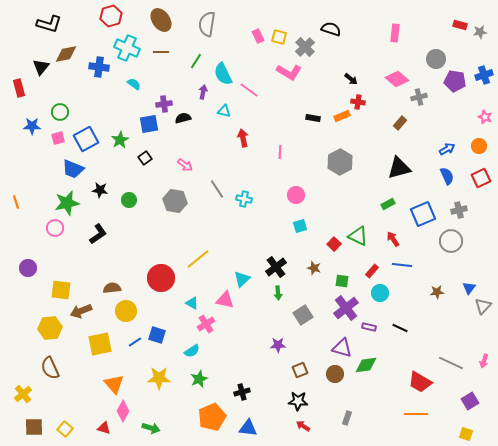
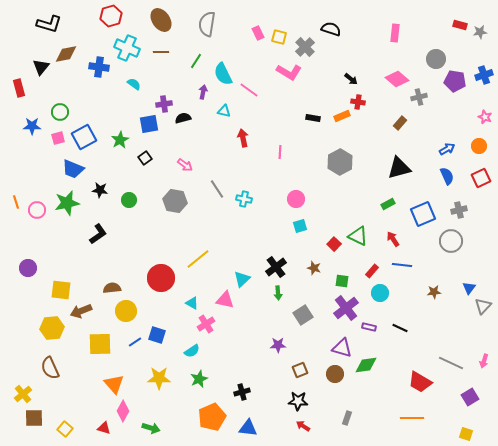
pink rectangle at (258, 36): moved 3 px up
blue square at (86, 139): moved 2 px left, 2 px up
pink circle at (296, 195): moved 4 px down
pink circle at (55, 228): moved 18 px left, 18 px up
brown star at (437, 292): moved 3 px left
yellow hexagon at (50, 328): moved 2 px right
yellow square at (100, 344): rotated 10 degrees clockwise
purple square at (470, 401): moved 4 px up
orange line at (416, 414): moved 4 px left, 4 px down
brown square at (34, 427): moved 9 px up
